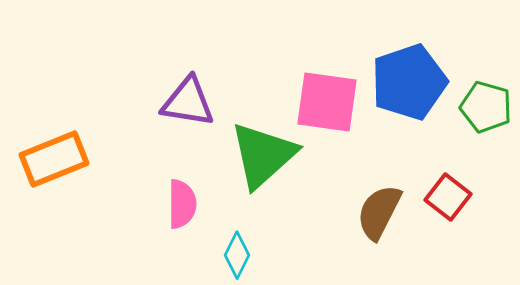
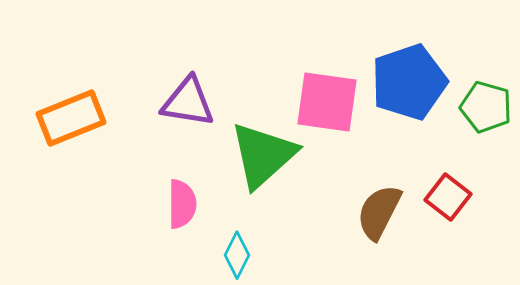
orange rectangle: moved 17 px right, 41 px up
